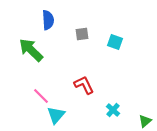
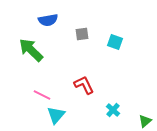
blue semicircle: rotated 84 degrees clockwise
pink line: moved 1 px right, 1 px up; rotated 18 degrees counterclockwise
